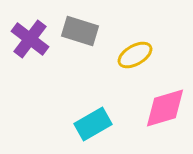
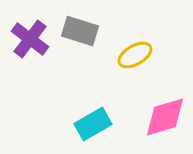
pink diamond: moved 9 px down
